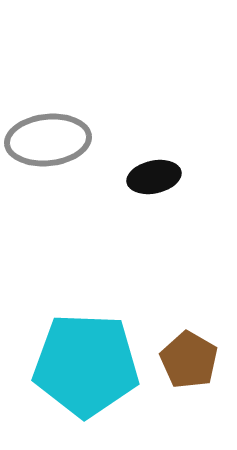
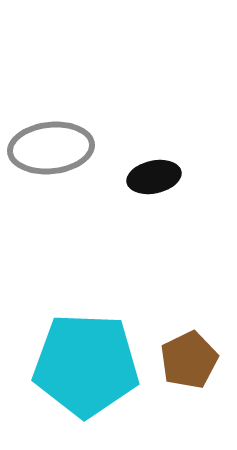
gray ellipse: moved 3 px right, 8 px down
brown pentagon: rotated 16 degrees clockwise
